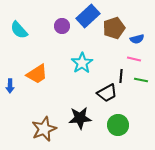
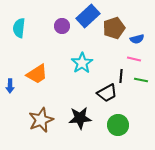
cyan semicircle: moved 2 px up; rotated 48 degrees clockwise
brown star: moved 3 px left, 9 px up
